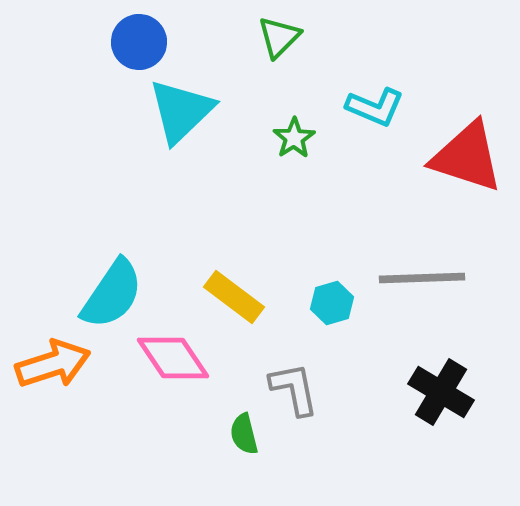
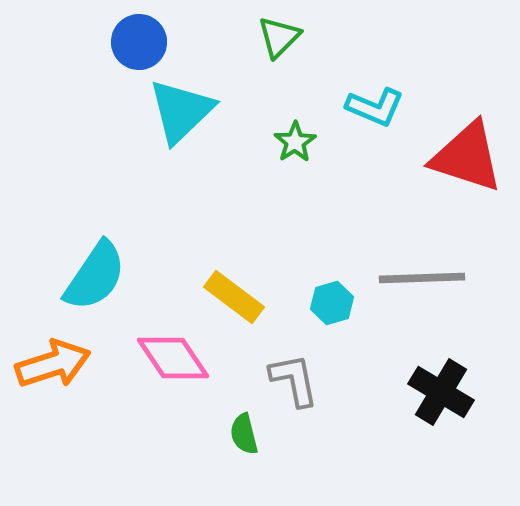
green star: moved 1 px right, 4 px down
cyan semicircle: moved 17 px left, 18 px up
gray L-shape: moved 9 px up
